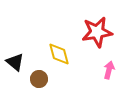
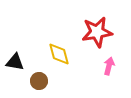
black triangle: rotated 30 degrees counterclockwise
pink arrow: moved 4 px up
brown circle: moved 2 px down
